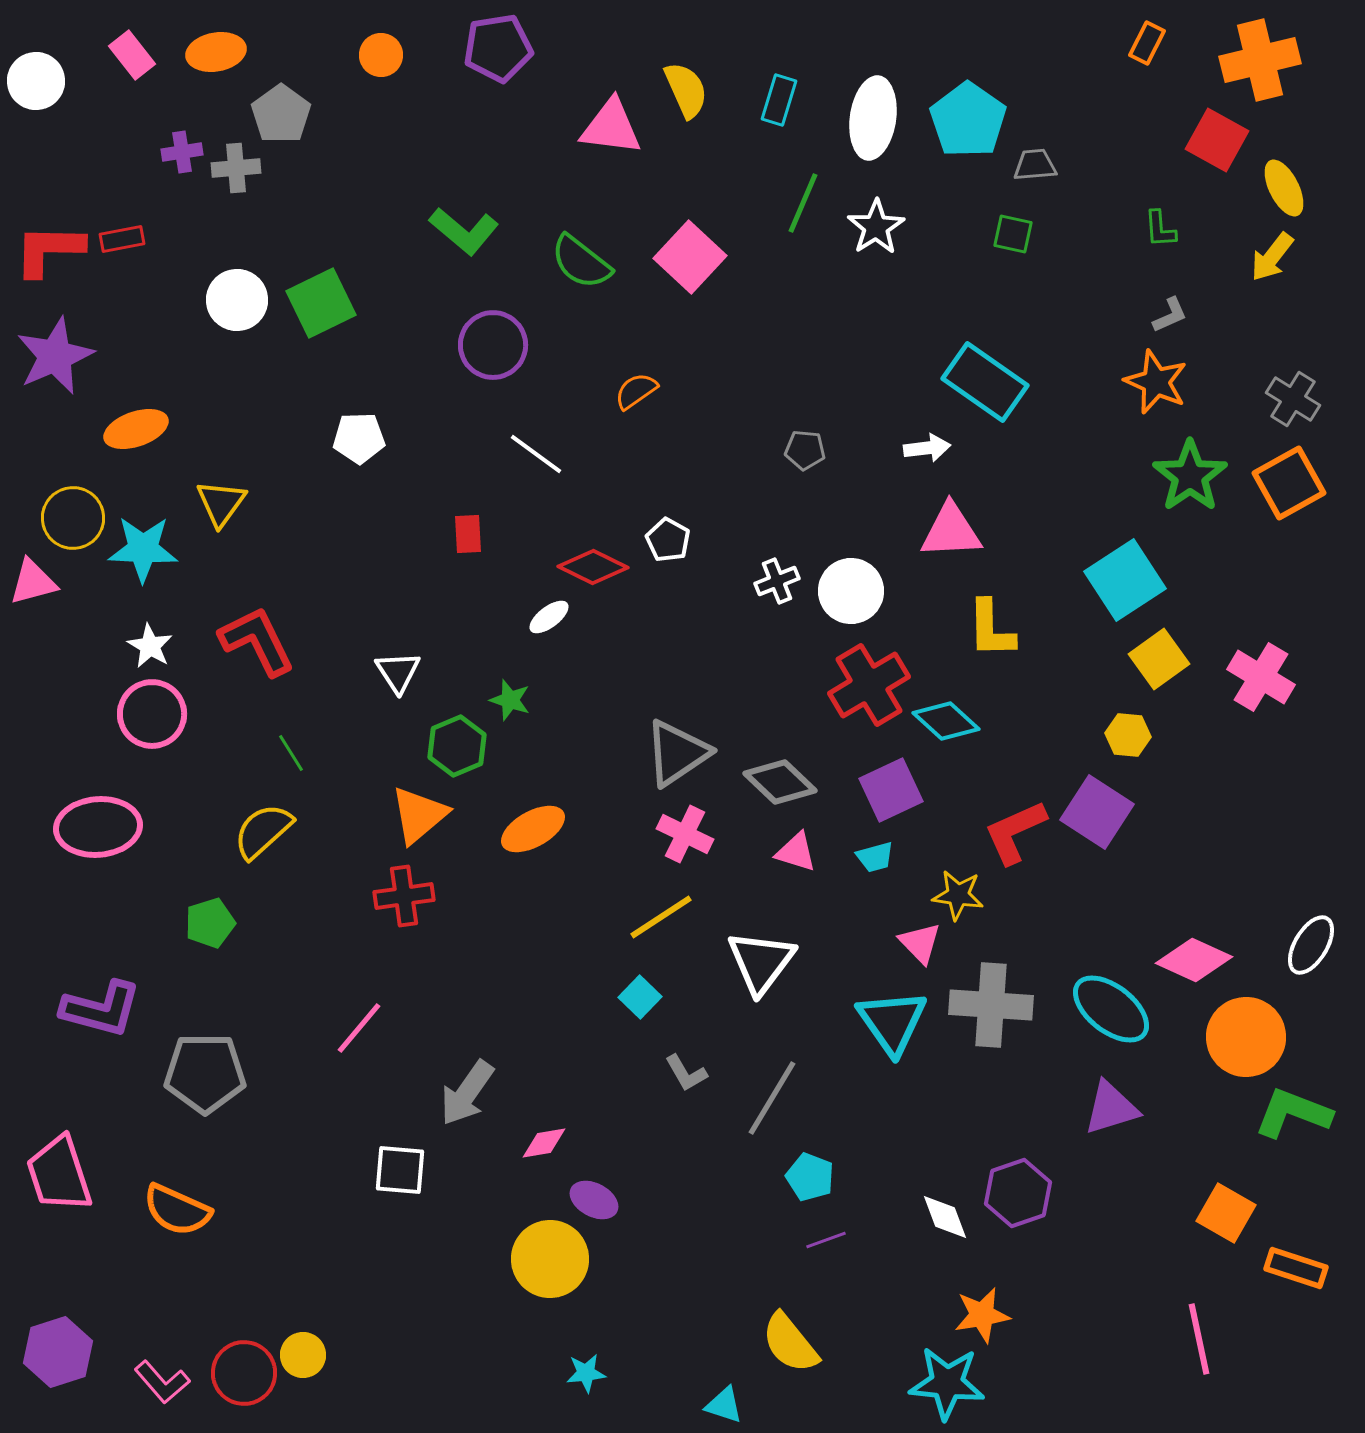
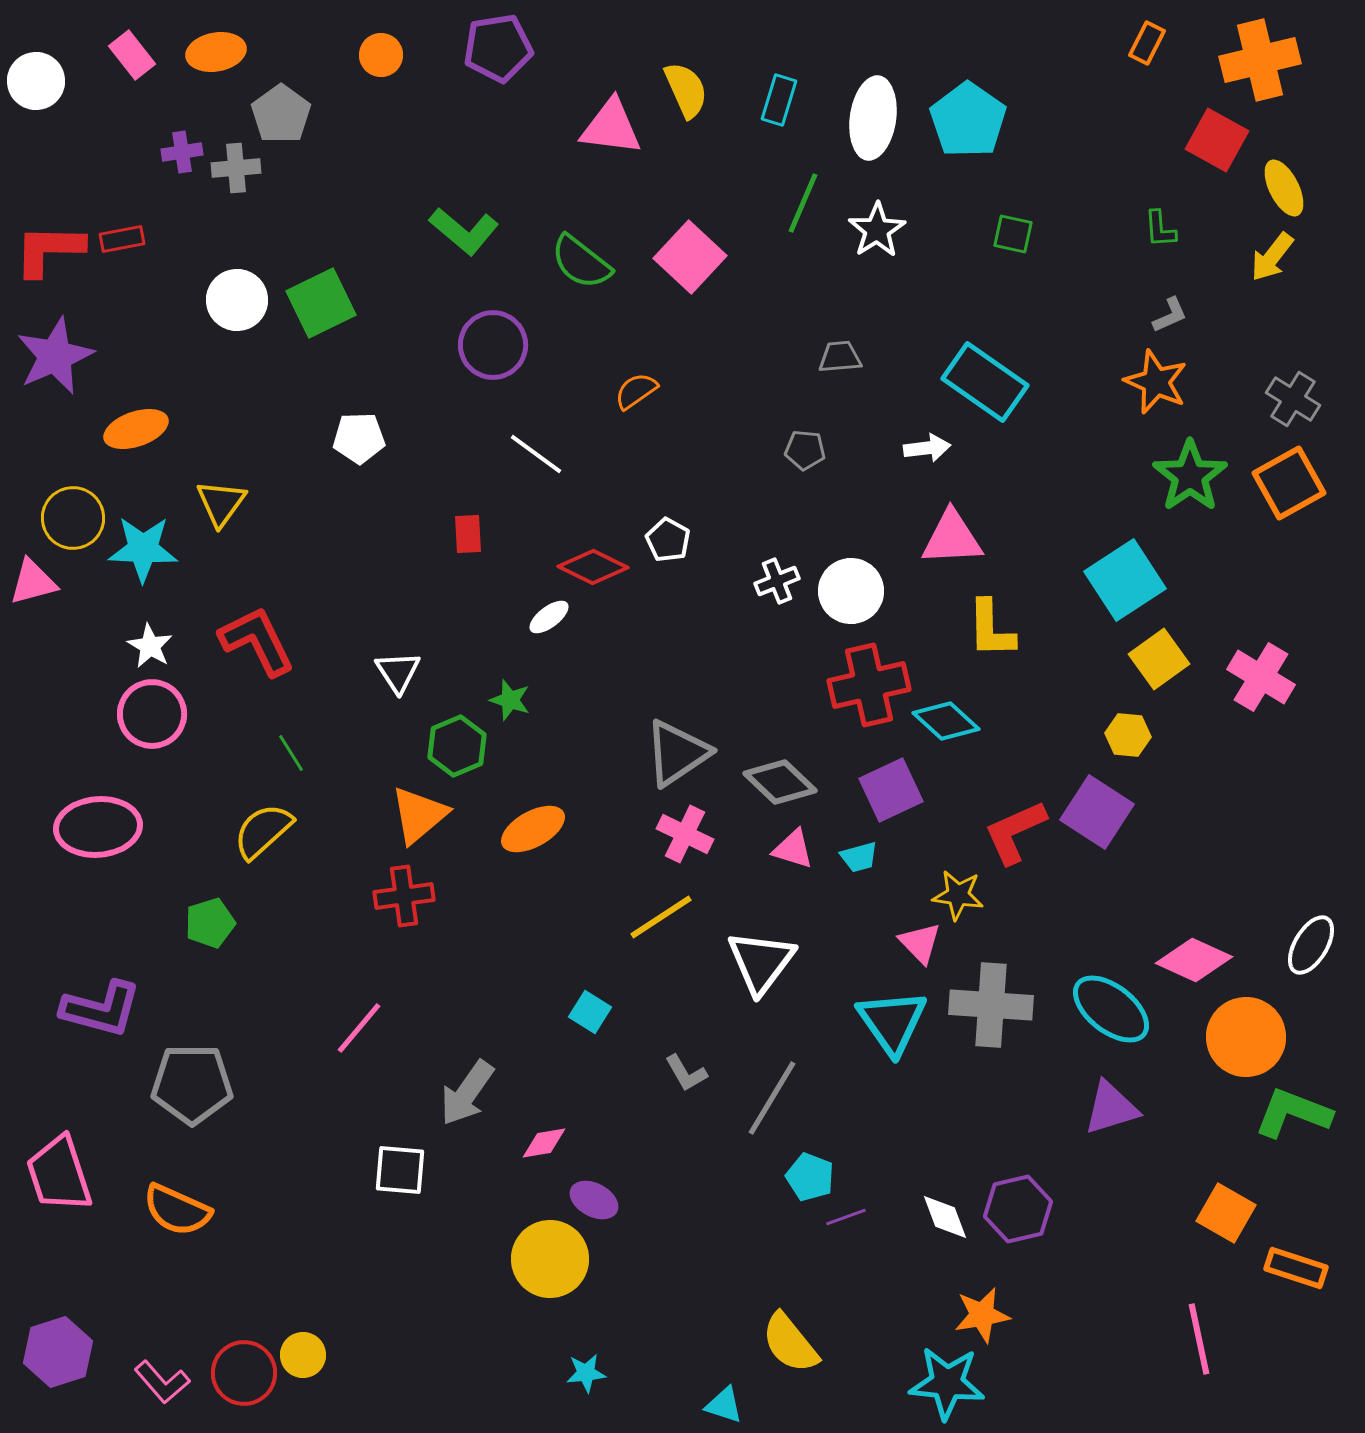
gray trapezoid at (1035, 165): moved 195 px left, 192 px down
white star at (876, 227): moved 1 px right, 3 px down
pink triangle at (951, 531): moved 1 px right, 7 px down
red cross at (869, 685): rotated 18 degrees clockwise
pink triangle at (796, 852): moved 3 px left, 3 px up
cyan trapezoid at (875, 857): moved 16 px left
cyan square at (640, 997): moved 50 px left, 15 px down; rotated 12 degrees counterclockwise
gray pentagon at (205, 1073): moved 13 px left, 11 px down
purple hexagon at (1018, 1193): moved 16 px down; rotated 6 degrees clockwise
purple line at (826, 1240): moved 20 px right, 23 px up
